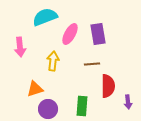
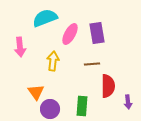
cyan semicircle: moved 1 px down
purple rectangle: moved 1 px left, 1 px up
orange triangle: moved 1 px right, 3 px down; rotated 48 degrees counterclockwise
purple circle: moved 2 px right
